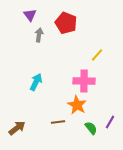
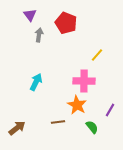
purple line: moved 12 px up
green semicircle: moved 1 px right, 1 px up
